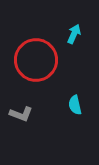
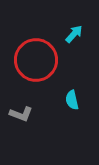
cyan arrow: rotated 18 degrees clockwise
cyan semicircle: moved 3 px left, 5 px up
